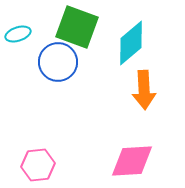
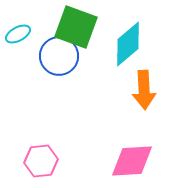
green square: moved 1 px left
cyan ellipse: rotated 10 degrees counterclockwise
cyan diamond: moved 3 px left, 1 px down
blue circle: moved 1 px right, 6 px up
pink hexagon: moved 3 px right, 4 px up
